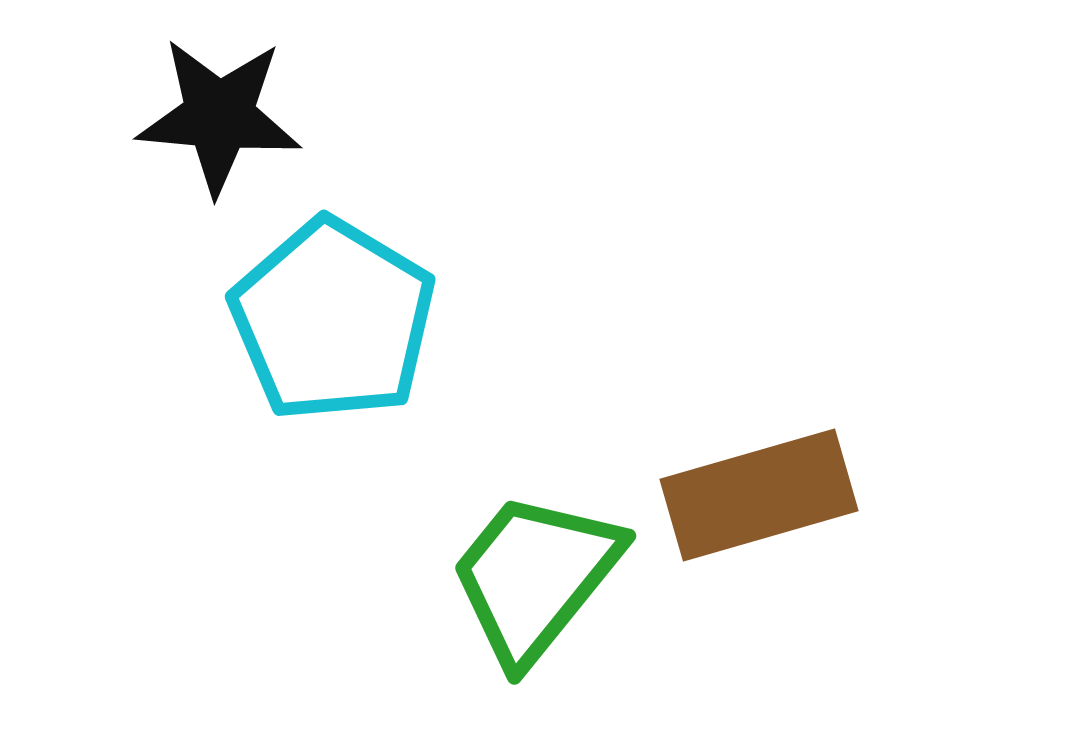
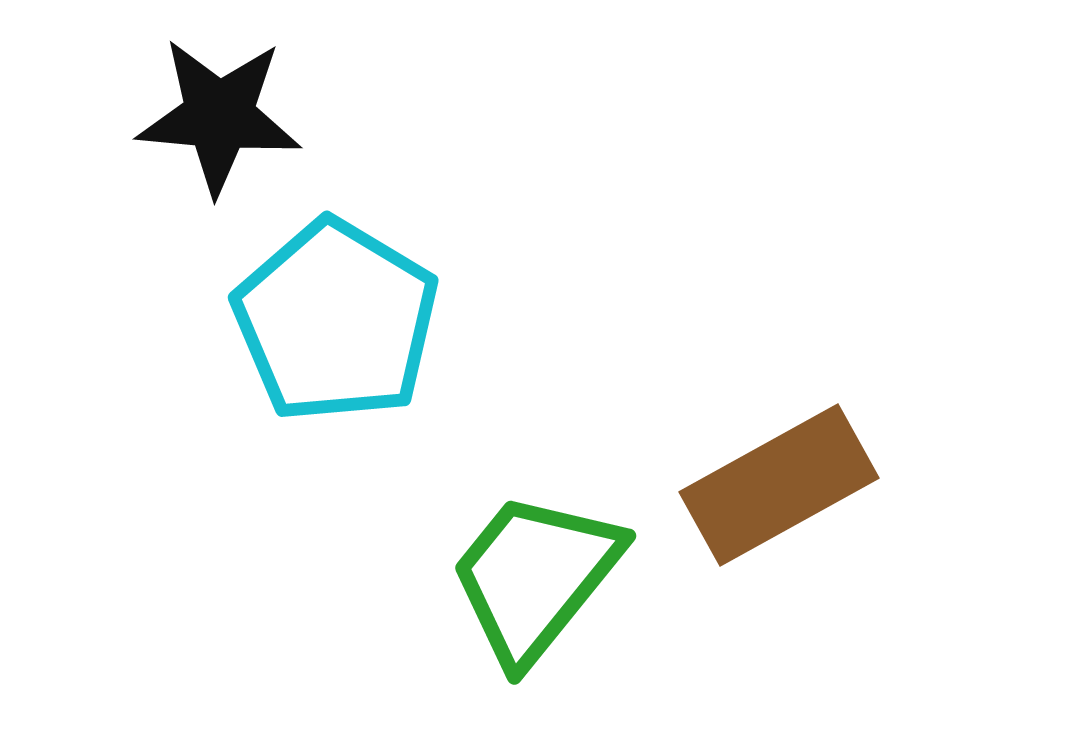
cyan pentagon: moved 3 px right, 1 px down
brown rectangle: moved 20 px right, 10 px up; rotated 13 degrees counterclockwise
